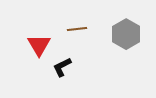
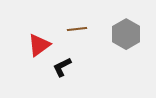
red triangle: rotated 25 degrees clockwise
